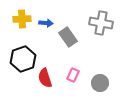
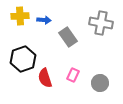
yellow cross: moved 2 px left, 3 px up
blue arrow: moved 2 px left, 3 px up
